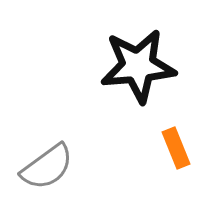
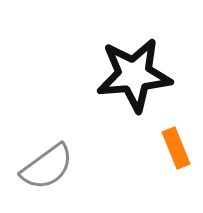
black star: moved 4 px left, 9 px down
